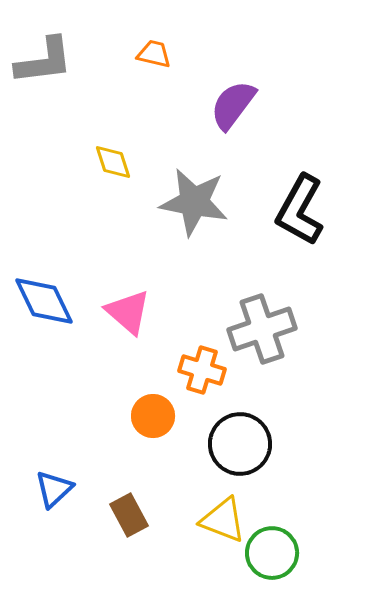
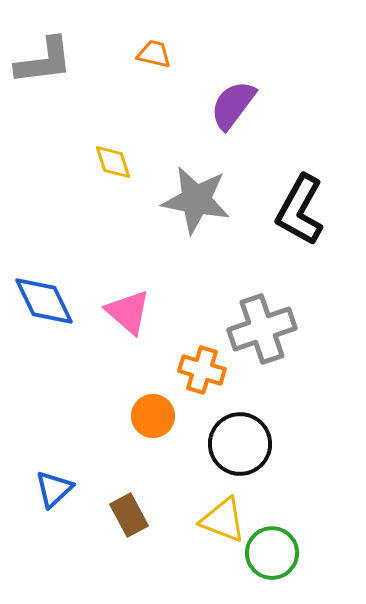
gray star: moved 2 px right, 2 px up
